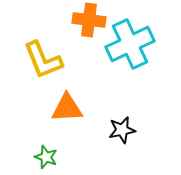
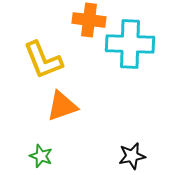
cyan cross: rotated 27 degrees clockwise
orange triangle: moved 5 px left, 2 px up; rotated 16 degrees counterclockwise
black star: moved 10 px right, 26 px down
green star: moved 5 px left, 1 px up
